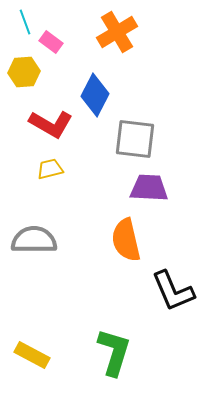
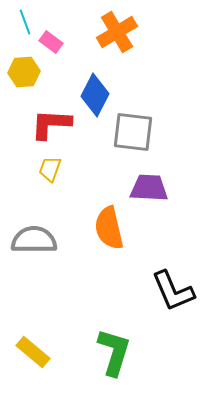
red L-shape: rotated 153 degrees clockwise
gray square: moved 2 px left, 7 px up
yellow trapezoid: rotated 56 degrees counterclockwise
orange semicircle: moved 17 px left, 12 px up
yellow rectangle: moved 1 px right, 3 px up; rotated 12 degrees clockwise
